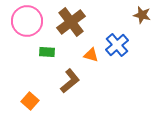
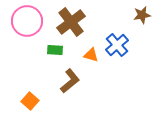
brown star: rotated 24 degrees counterclockwise
green rectangle: moved 8 px right, 2 px up
